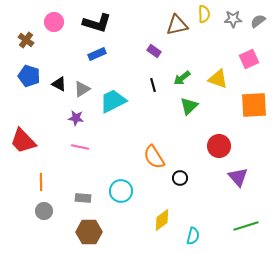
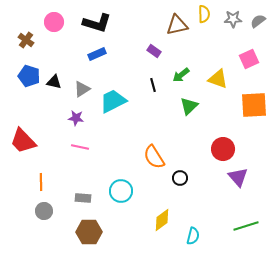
green arrow: moved 1 px left, 3 px up
black triangle: moved 5 px left, 2 px up; rotated 14 degrees counterclockwise
red circle: moved 4 px right, 3 px down
